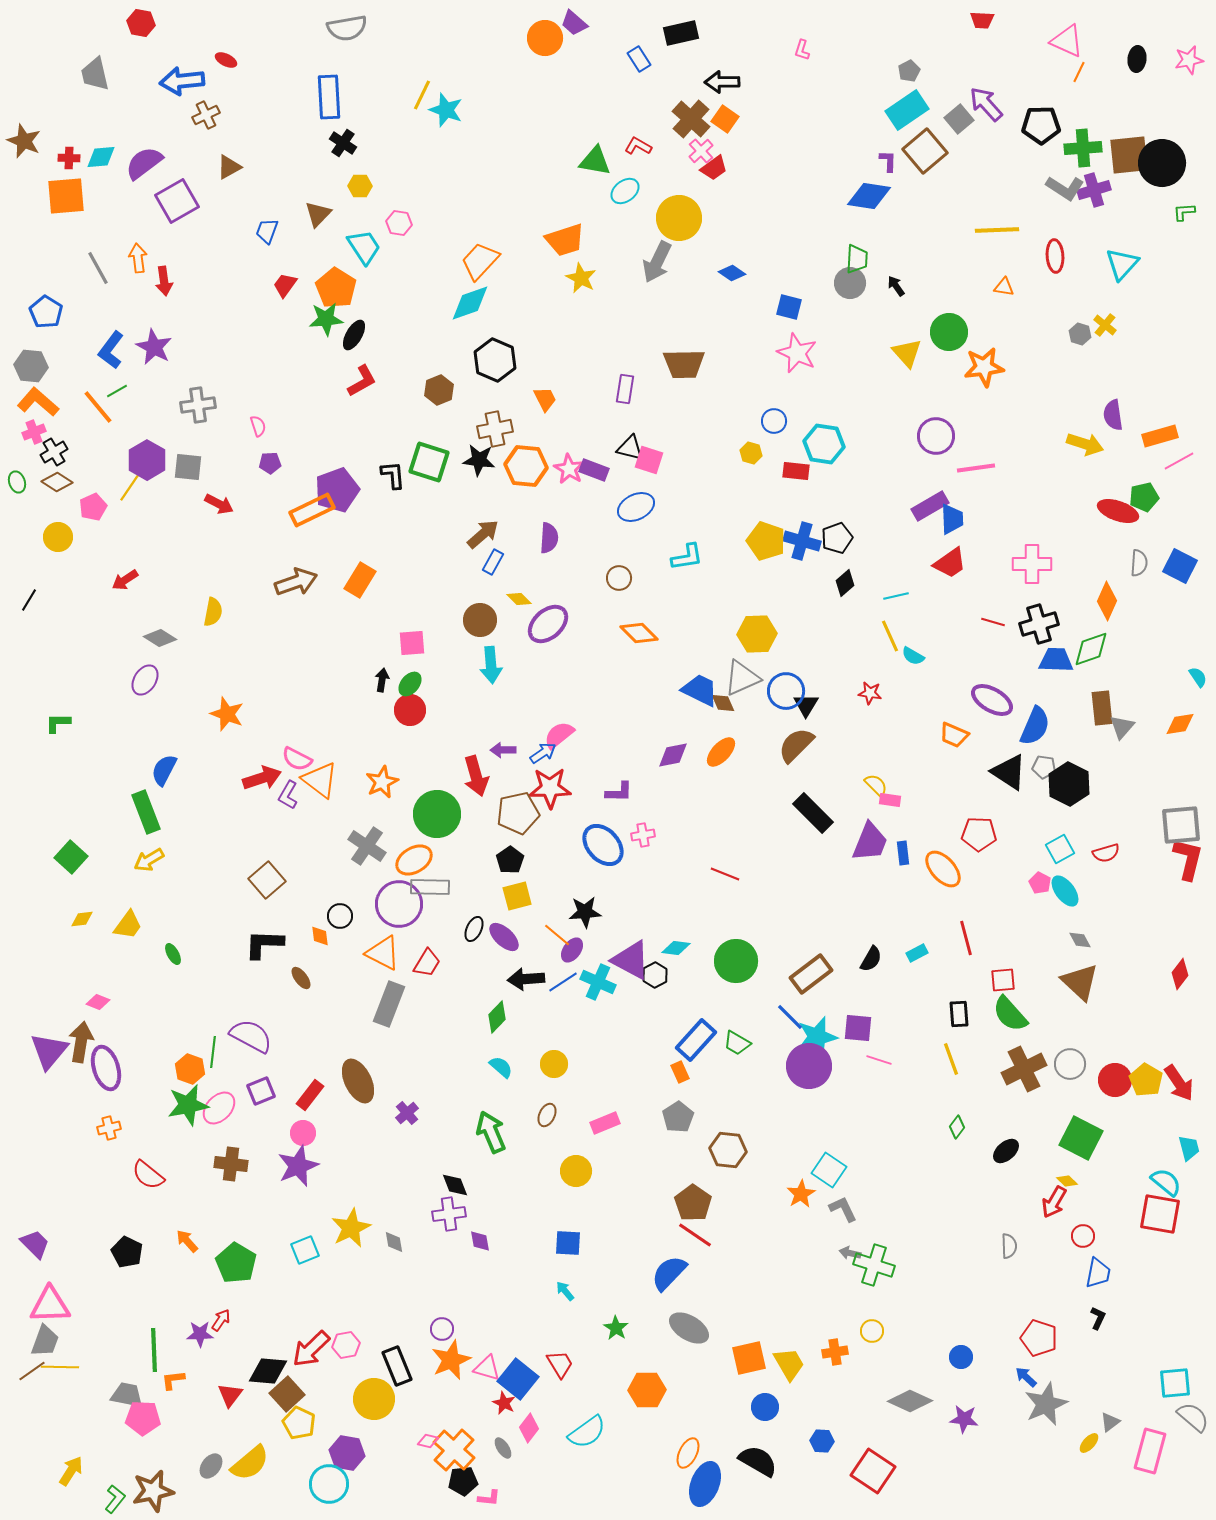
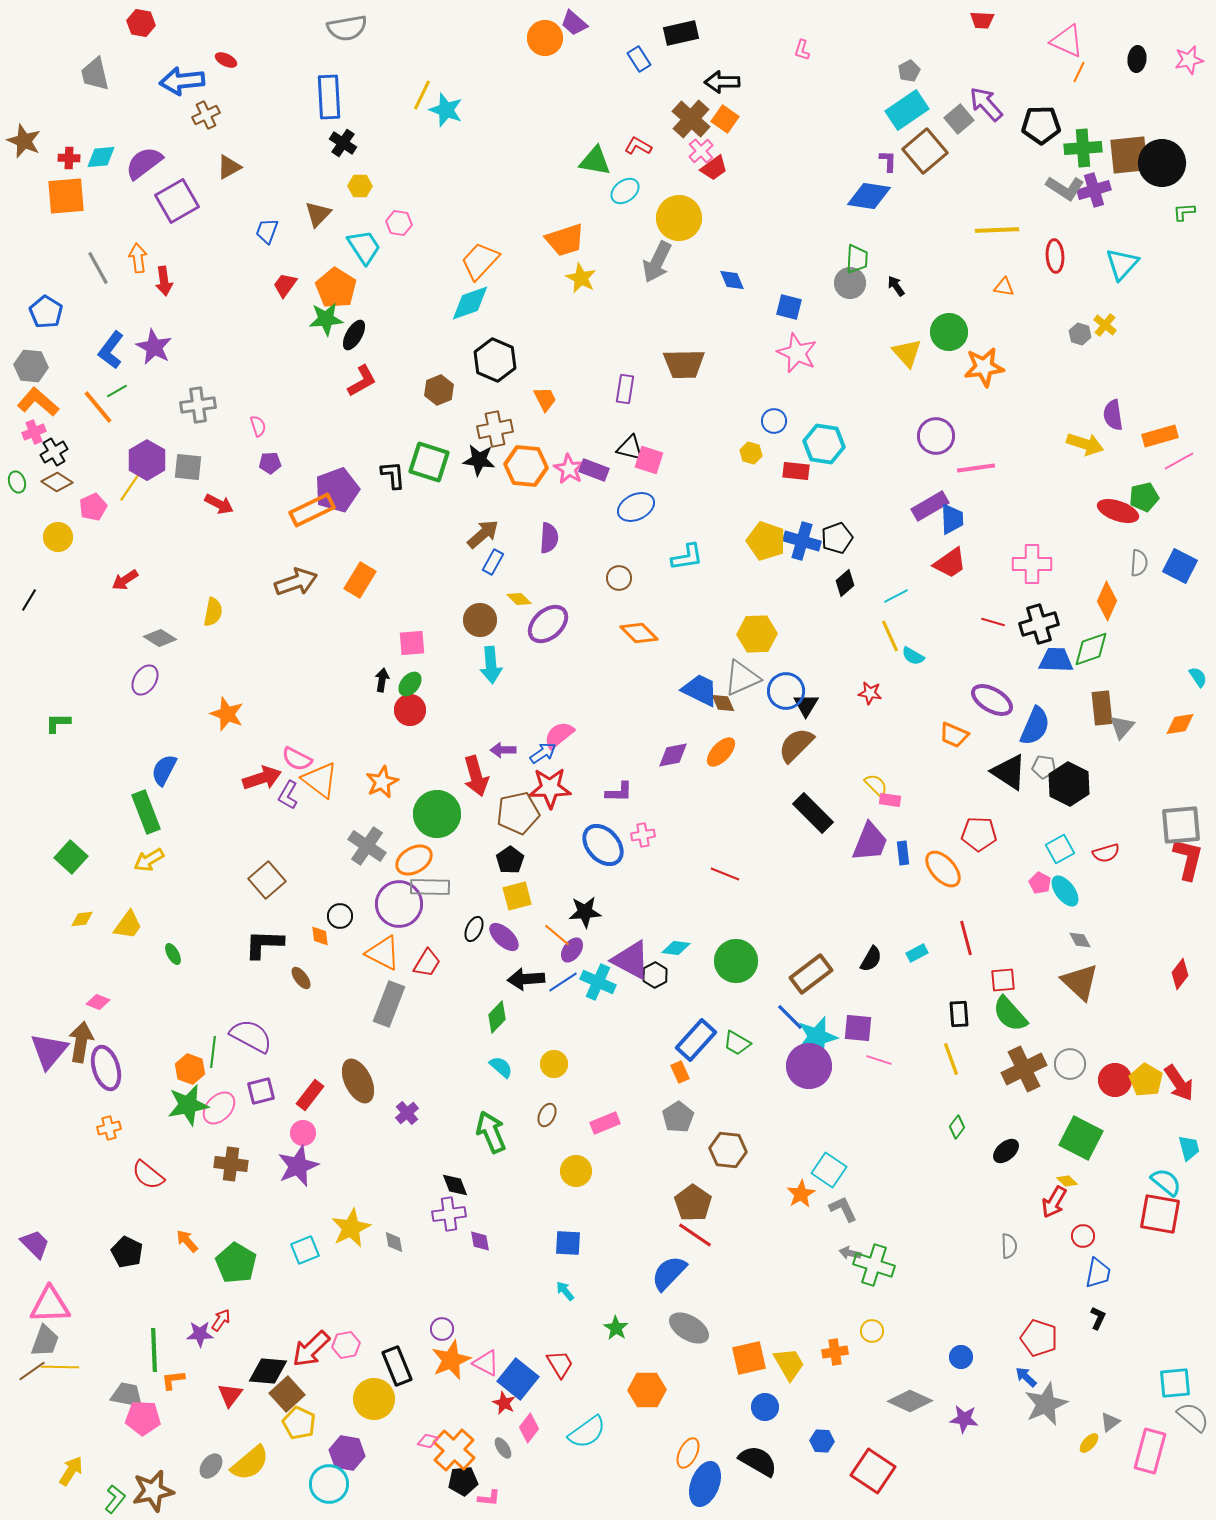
blue diamond at (732, 273): moved 7 px down; rotated 32 degrees clockwise
cyan line at (896, 596): rotated 15 degrees counterclockwise
purple square at (261, 1091): rotated 8 degrees clockwise
pink triangle at (487, 1368): moved 1 px left, 5 px up; rotated 12 degrees clockwise
